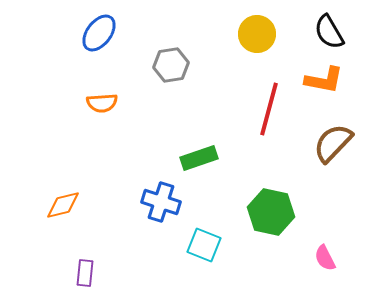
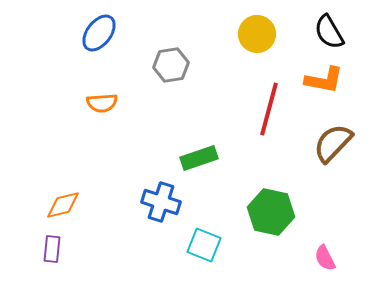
purple rectangle: moved 33 px left, 24 px up
